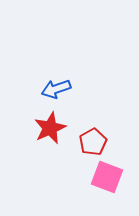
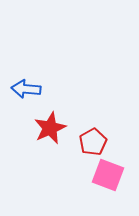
blue arrow: moved 30 px left; rotated 24 degrees clockwise
pink square: moved 1 px right, 2 px up
